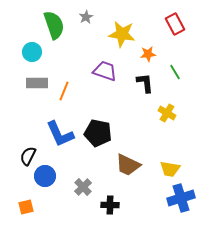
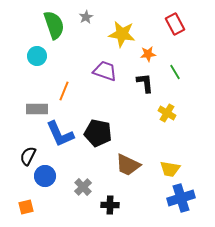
cyan circle: moved 5 px right, 4 px down
gray rectangle: moved 26 px down
